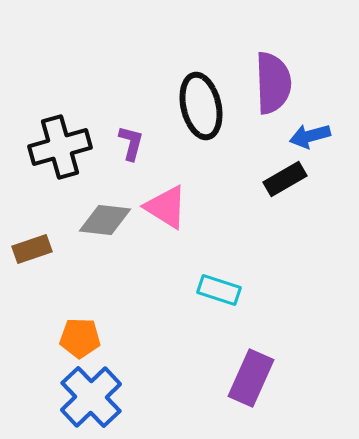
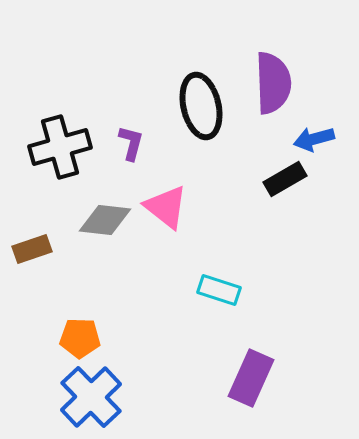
blue arrow: moved 4 px right, 3 px down
pink triangle: rotated 6 degrees clockwise
